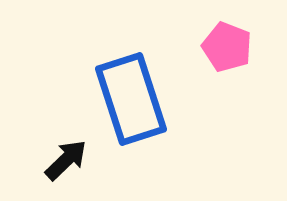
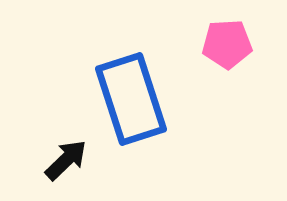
pink pentagon: moved 3 px up; rotated 24 degrees counterclockwise
